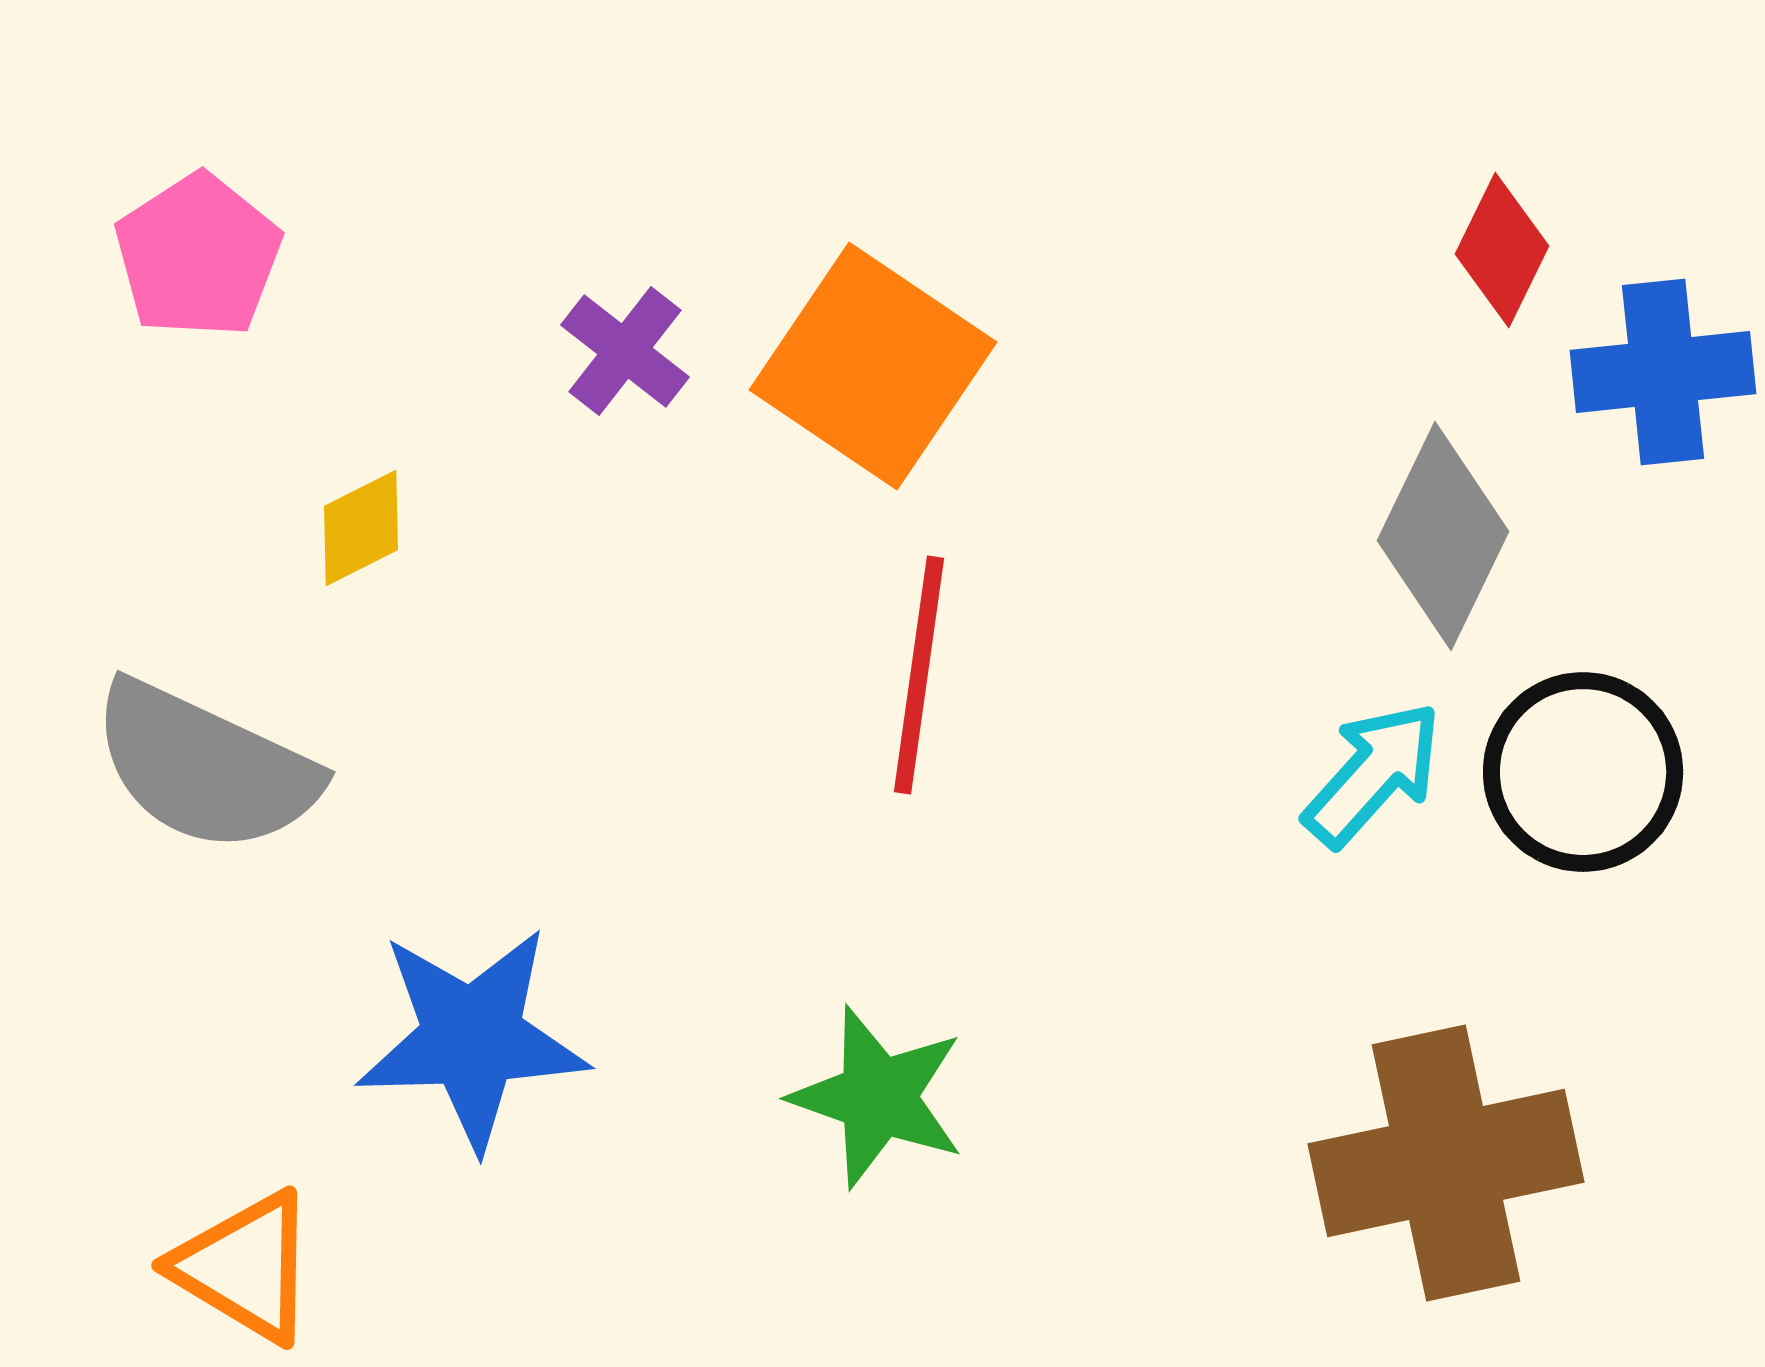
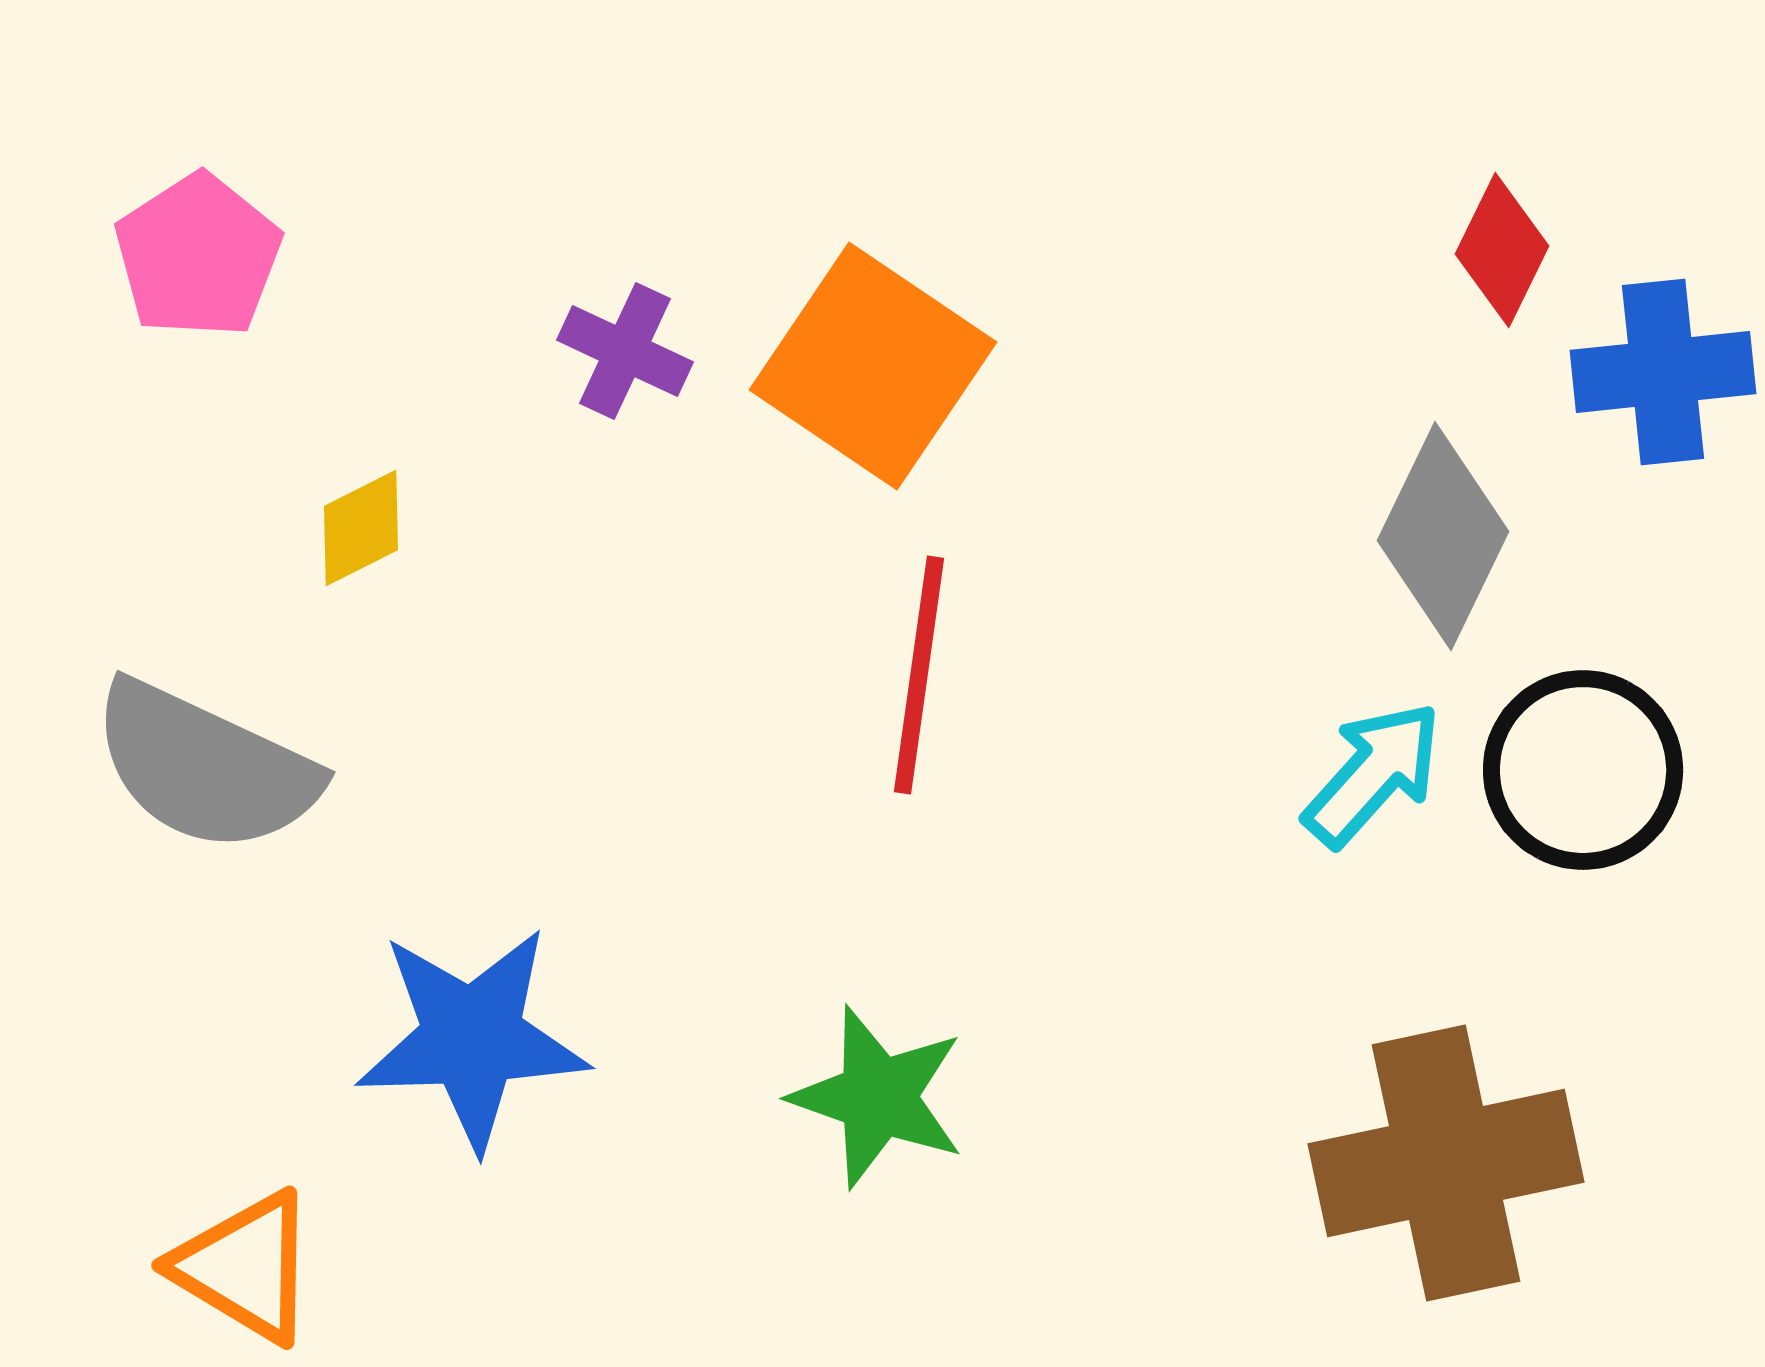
purple cross: rotated 13 degrees counterclockwise
black circle: moved 2 px up
